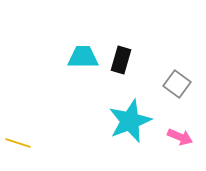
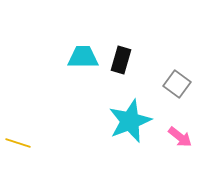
pink arrow: rotated 15 degrees clockwise
